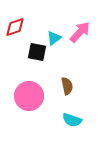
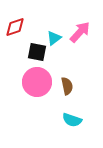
pink circle: moved 8 px right, 14 px up
